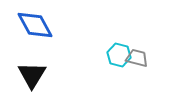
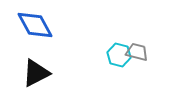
gray trapezoid: moved 6 px up
black triangle: moved 4 px right, 2 px up; rotated 32 degrees clockwise
